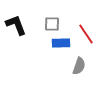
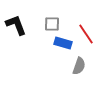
blue rectangle: moved 2 px right; rotated 18 degrees clockwise
